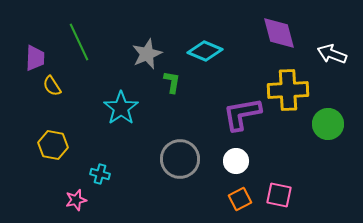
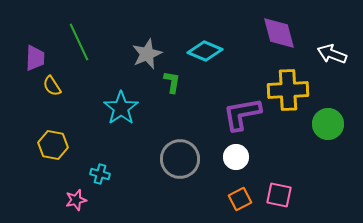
white circle: moved 4 px up
